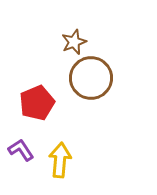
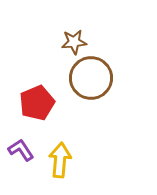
brown star: rotated 15 degrees clockwise
